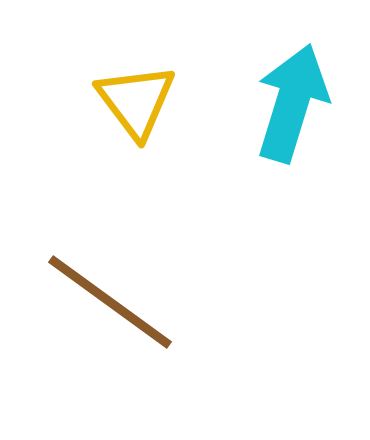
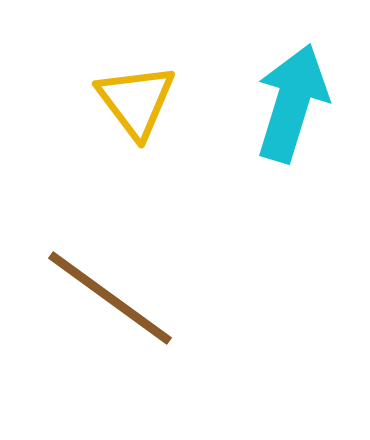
brown line: moved 4 px up
